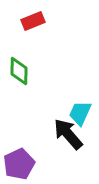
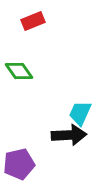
green diamond: rotated 36 degrees counterclockwise
black arrow: moved 1 px right, 1 px down; rotated 128 degrees clockwise
purple pentagon: rotated 12 degrees clockwise
